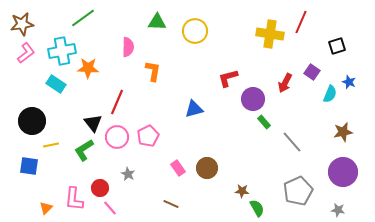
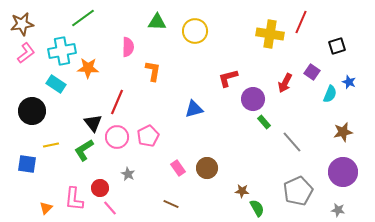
black circle at (32, 121): moved 10 px up
blue square at (29, 166): moved 2 px left, 2 px up
